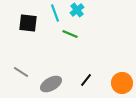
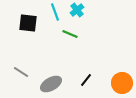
cyan line: moved 1 px up
